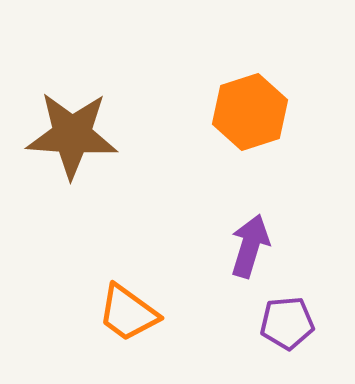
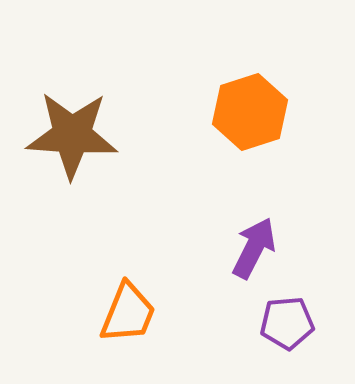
purple arrow: moved 4 px right, 2 px down; rotated 10 degrees clockwise
orange trapezoid: rotated 104 degrees counterclockwise
